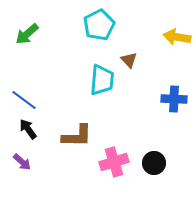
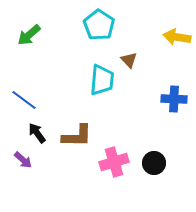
cyan pentagon: rotated 12 degrees counterclockwise
green arrow: moved 2 px right, 1 px down
black arrow: moved 9 px right, 4 px down
purple arrow: moved 1 px right, 2 px up
